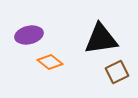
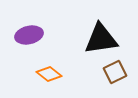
orange diamond: moved 1 px left, 12 px down
brown square: moved 2 px left
